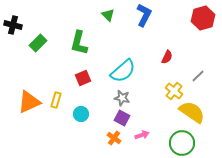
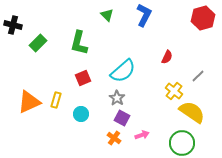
green triangle: moved 1 px left
gray star: moved 5 px left; rotated 21 degrees clockwise
